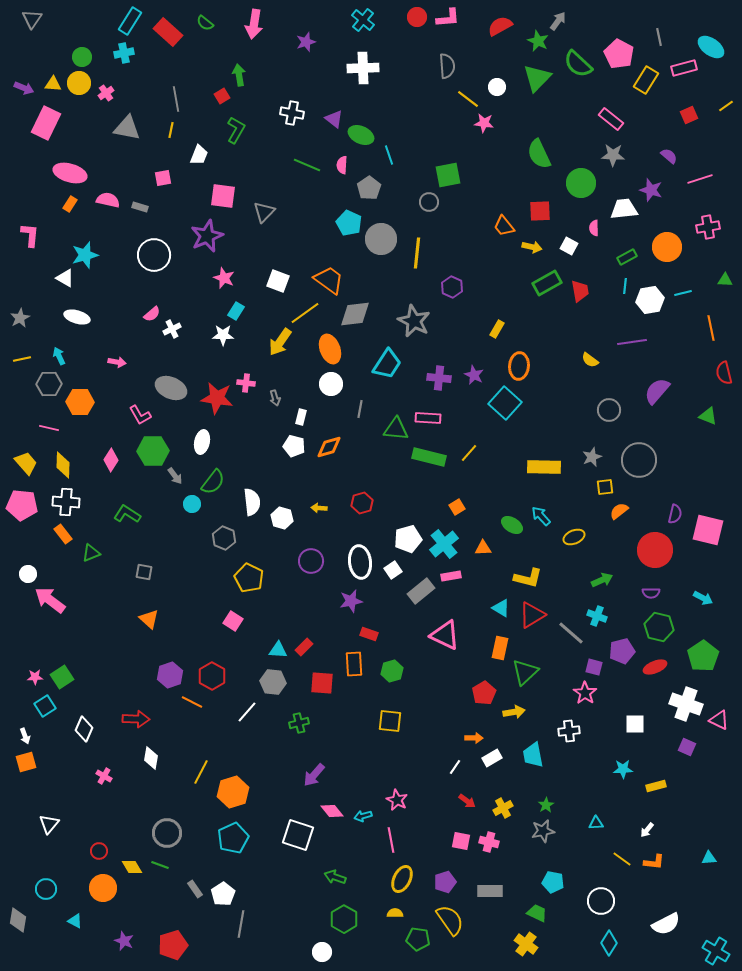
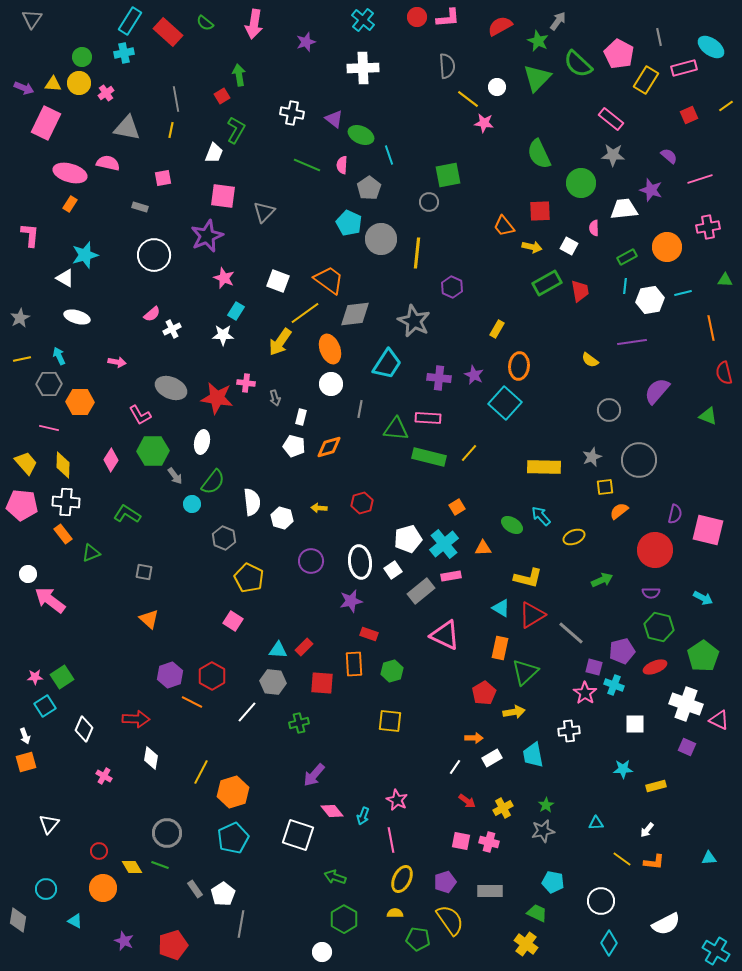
white trapezoid at (199, 155): moved 15 px right, 2 px up
pink semicircle at (108, 200): moved 37 px up
cyan cross at (597, 616): moved 17 px right, 69 px down
cyan arrow at (363, 816): rotated 54 degrees counterclockwise
